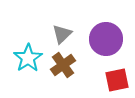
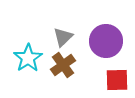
gray triangle: moved 1 px right, 3 px down
purple circle: moved 2 px down
red square: rotated 10 degrees clockwise
